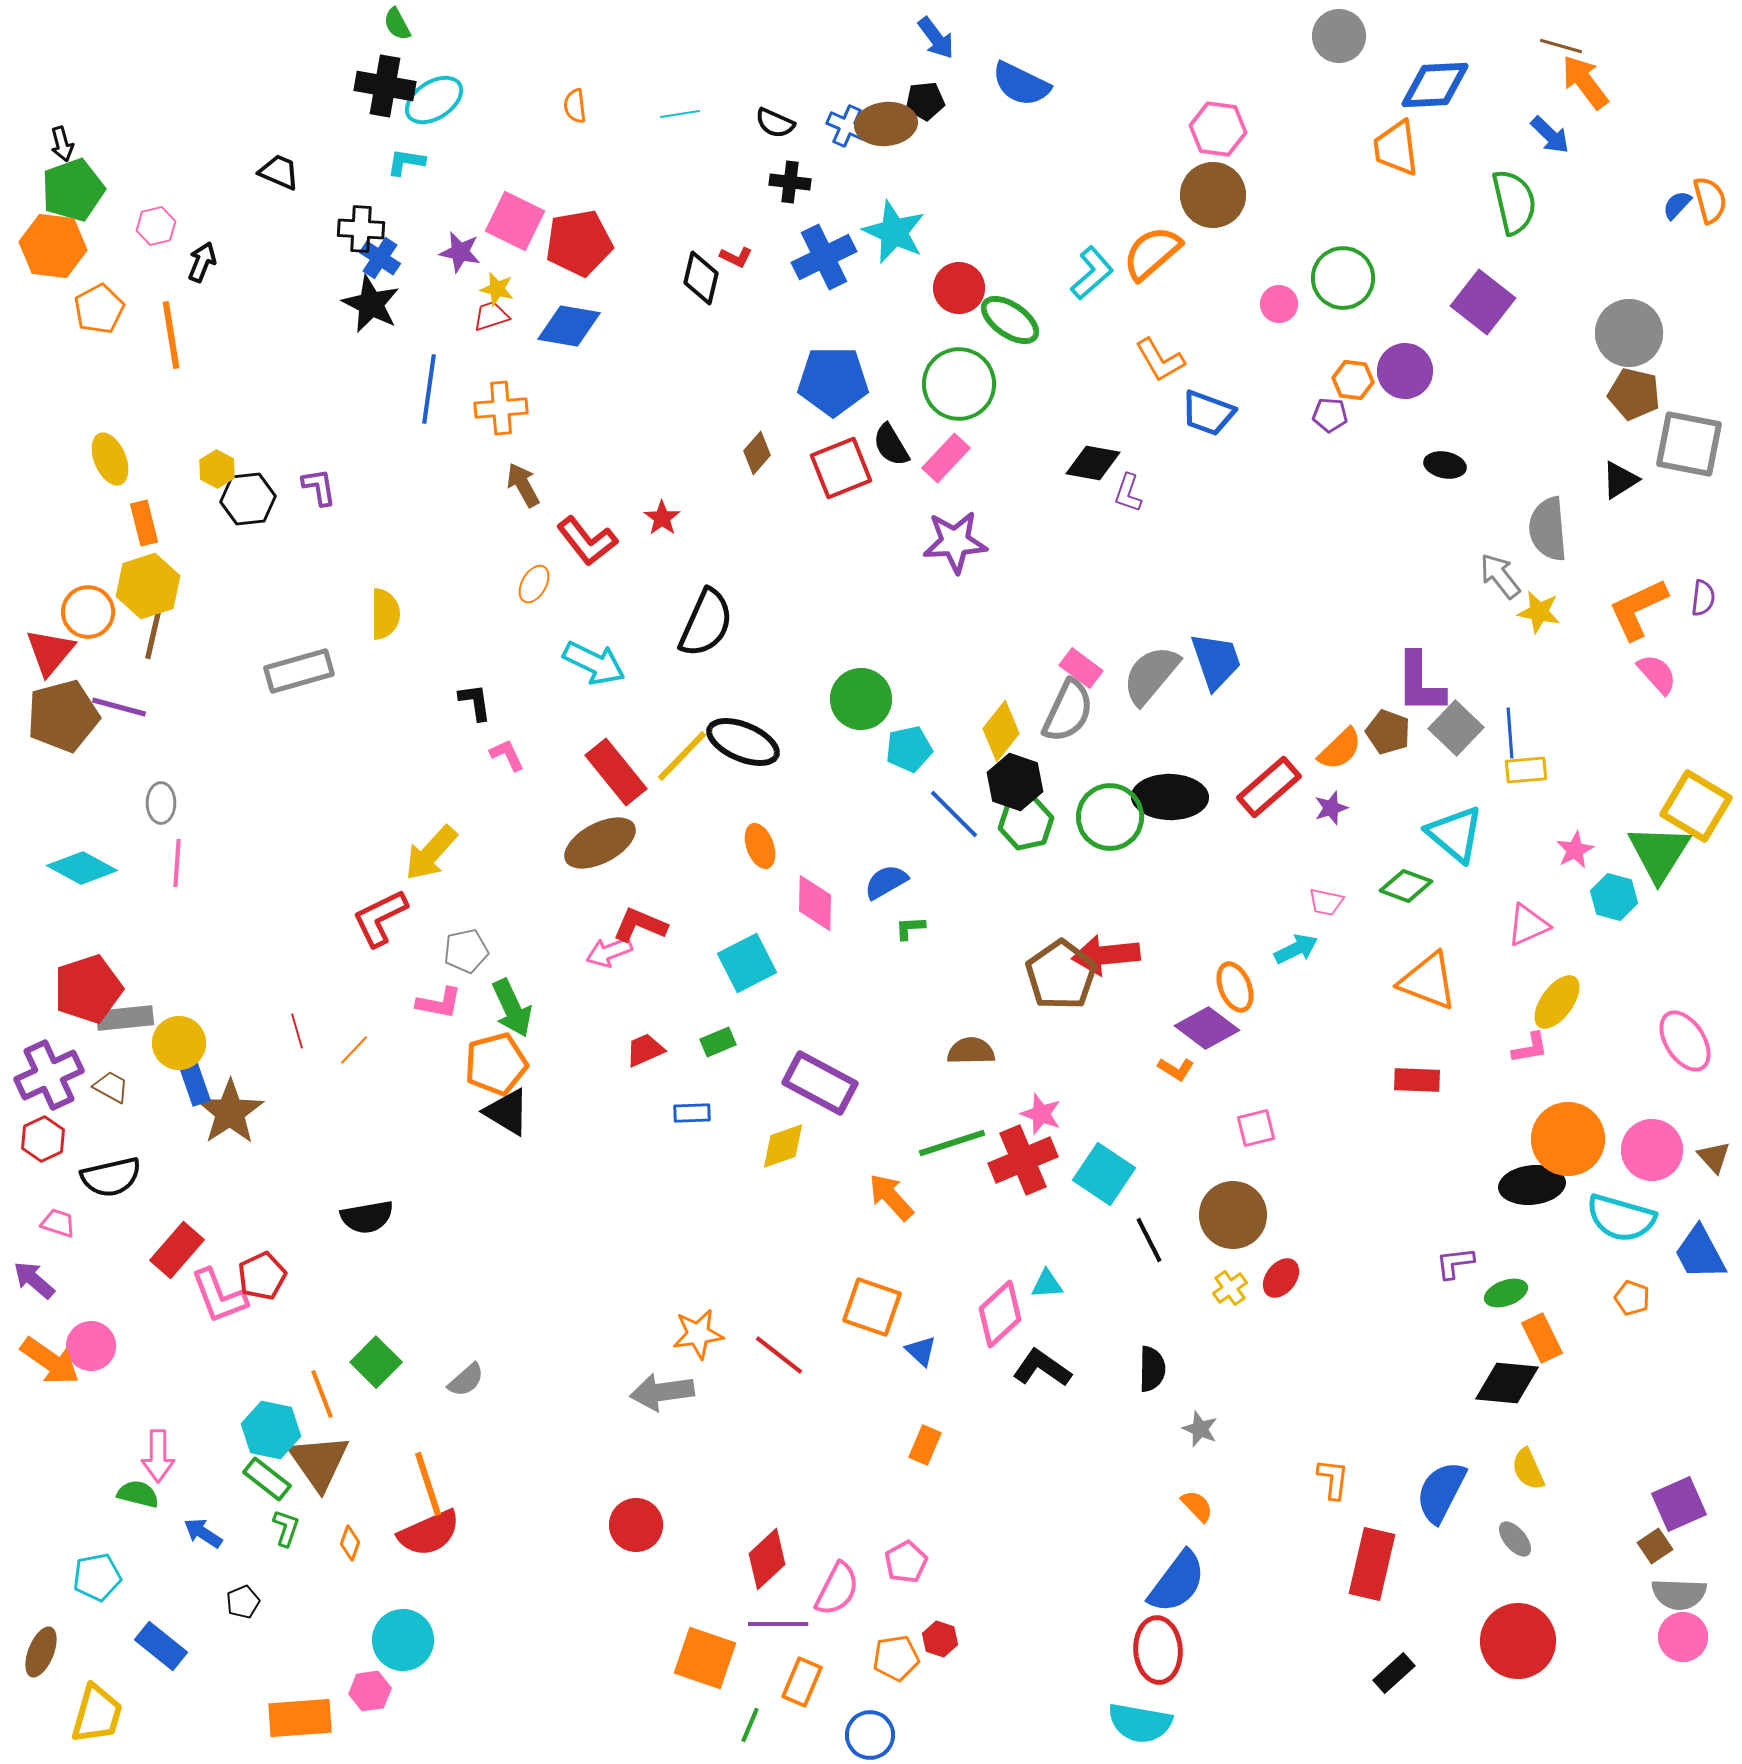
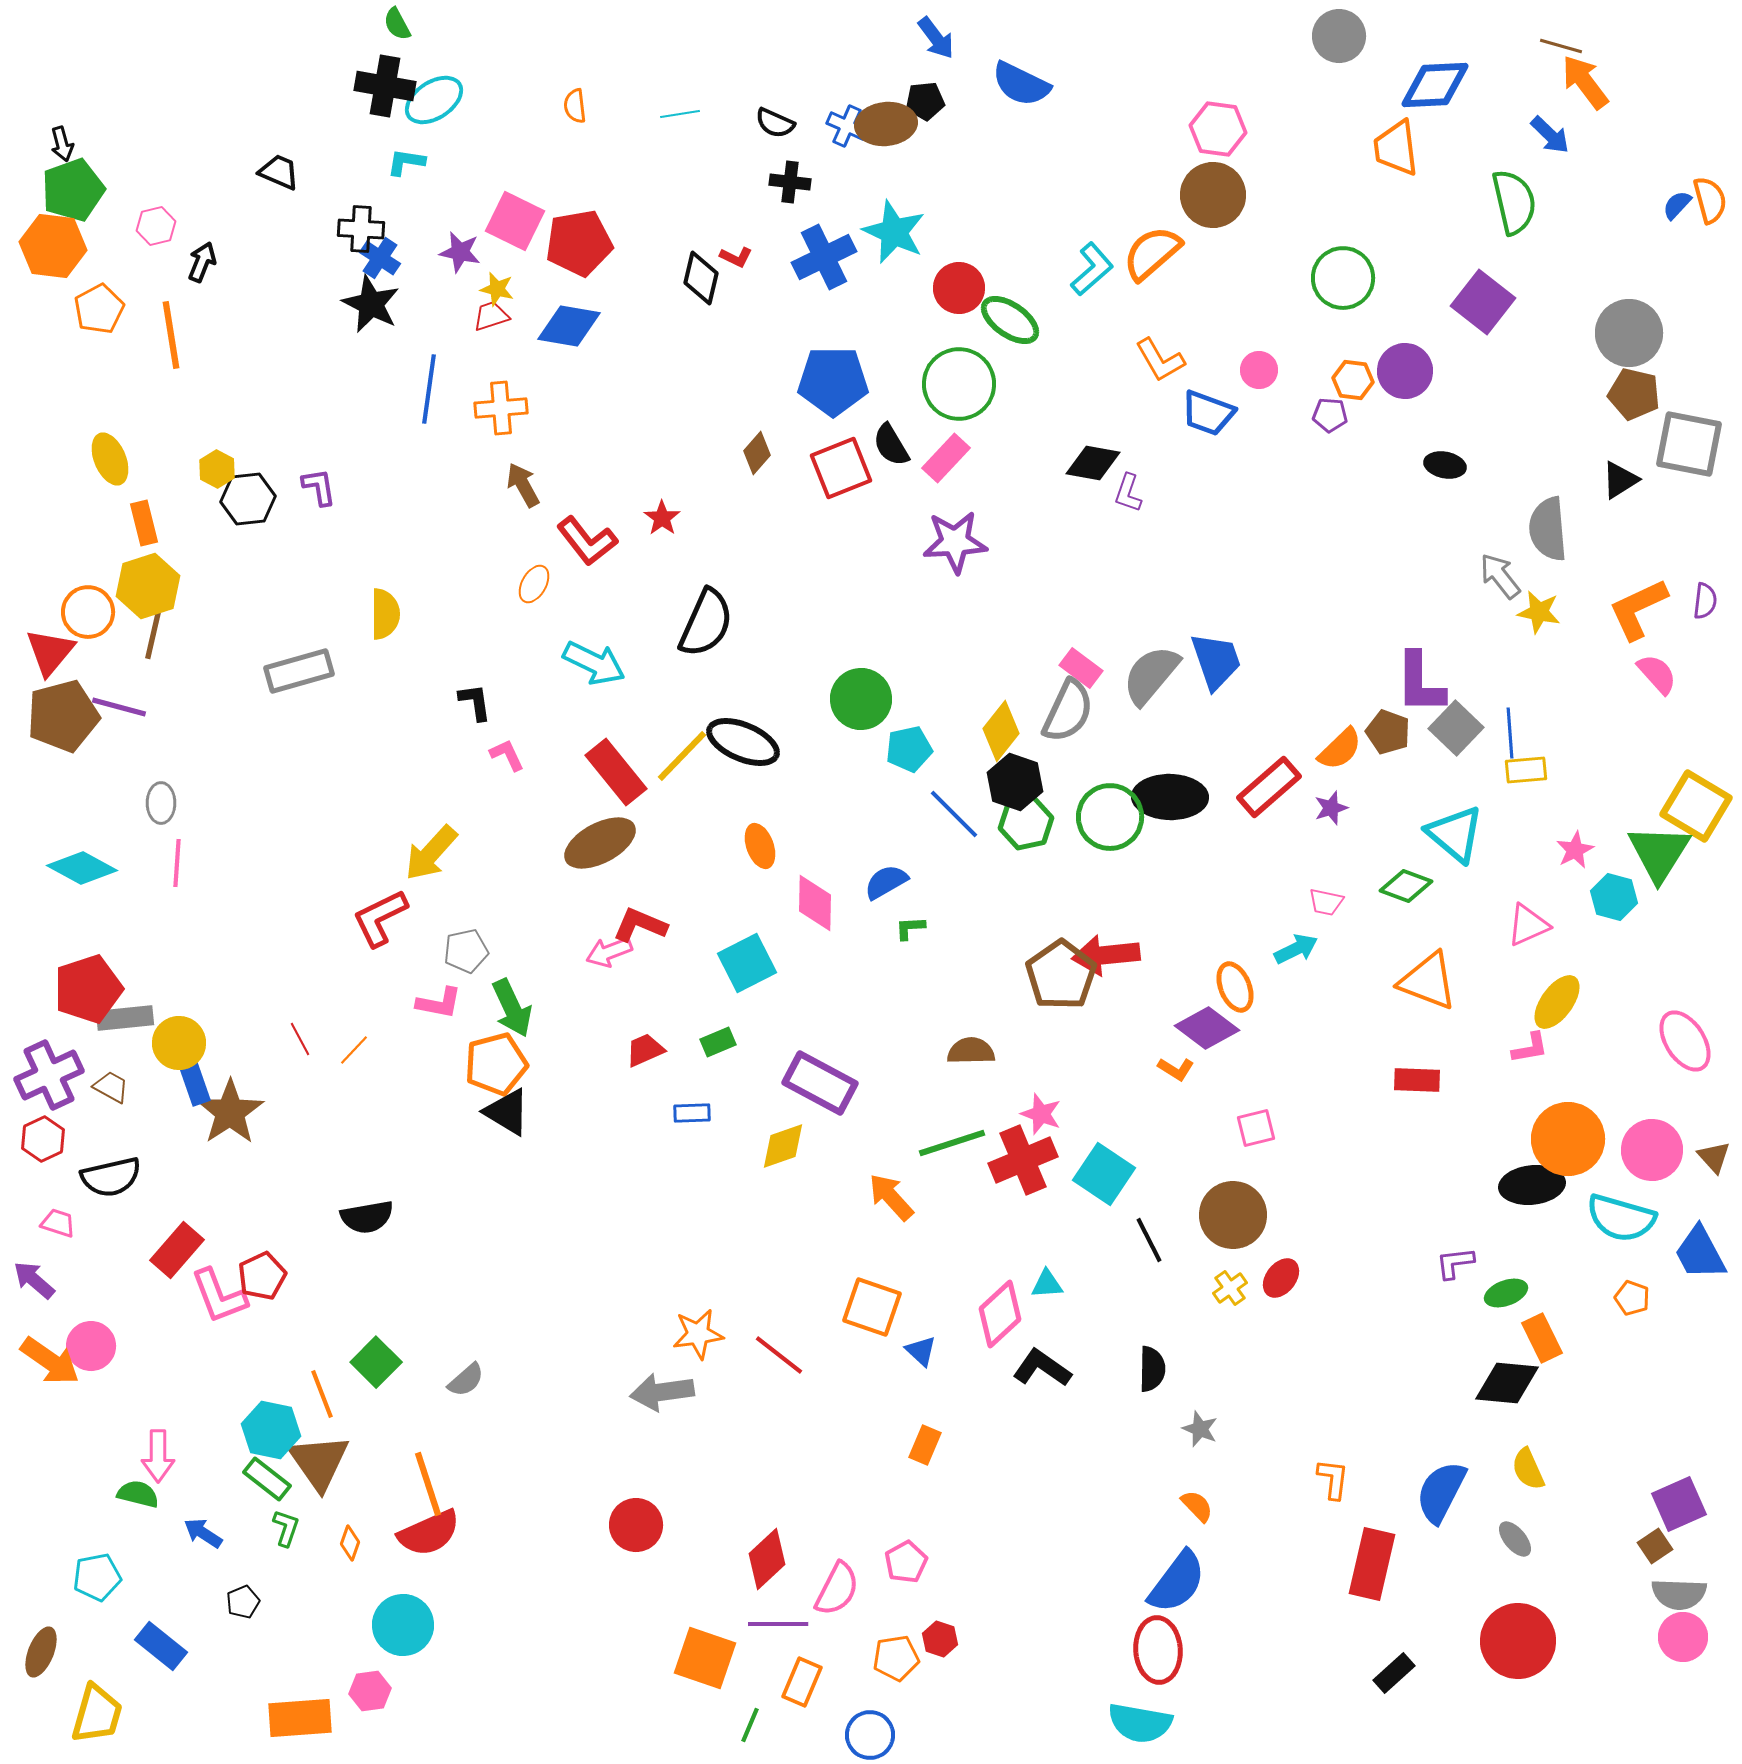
cyan L-shape at (1092, 273): moved 4 px up
pink circle at (1279, 304): moved 20 px left, 66 px down
purple semicircle at (1703, 598): moved 2 px right, 3 px down
red line at (297, 1031): moved 3 px right, 8 px down; rotated 12 degrees counterclockwise
cyan circle at (403, 1640): moved 15 px up
